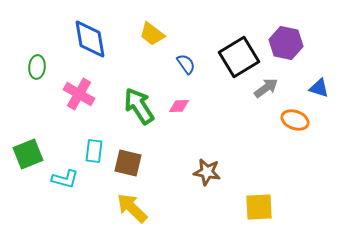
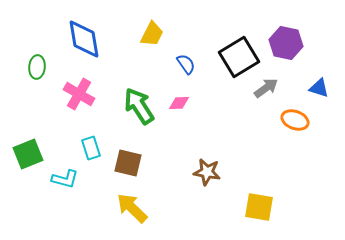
yellow trapezoid: rotated 100 degrees counterclockwise
blue diamond: moved 6 px left
pink diamond: moved 3 px up
cyan rectangle: moved 3 px left, 3 px up; rotated 25 degrees counterclockwise
yellow square: rotated 12 degrees clockwise
